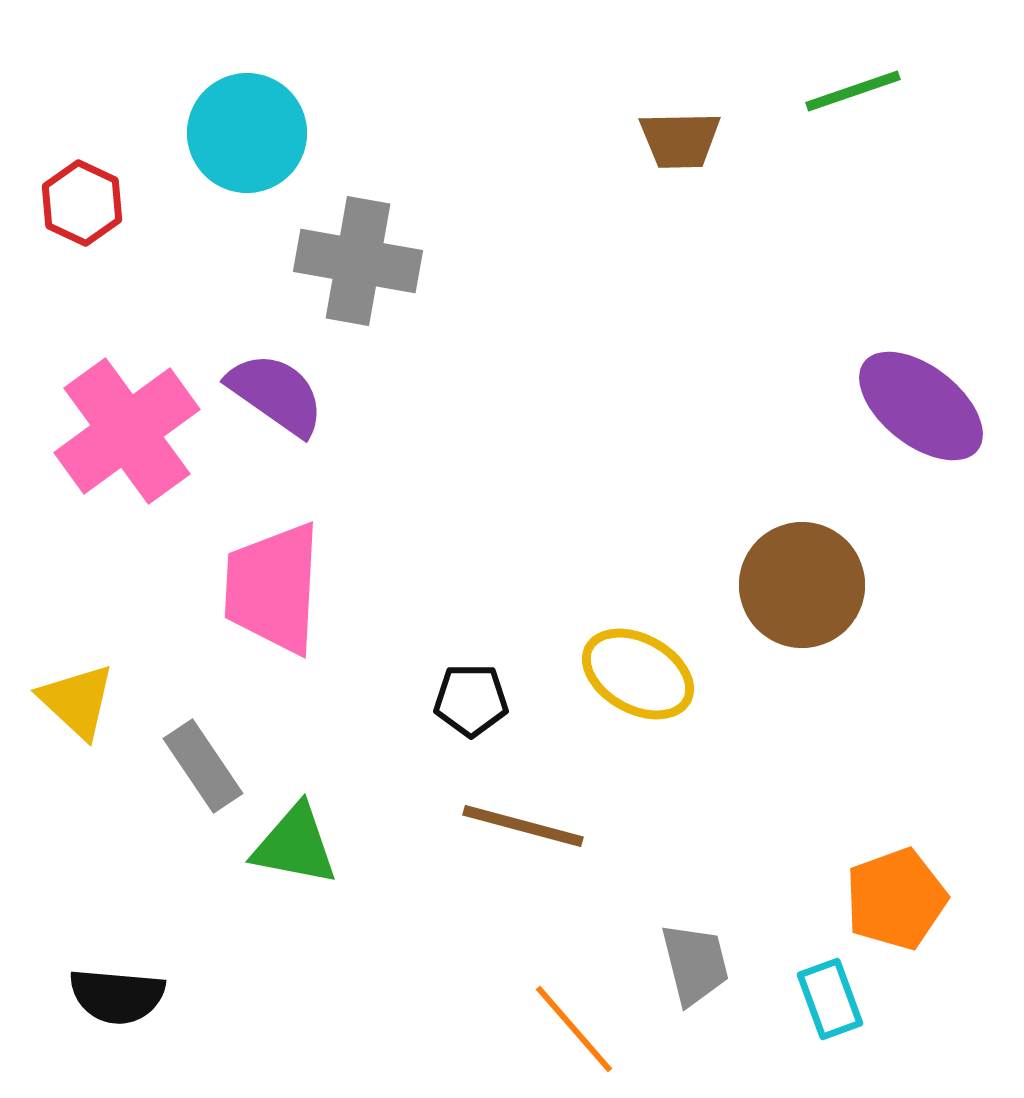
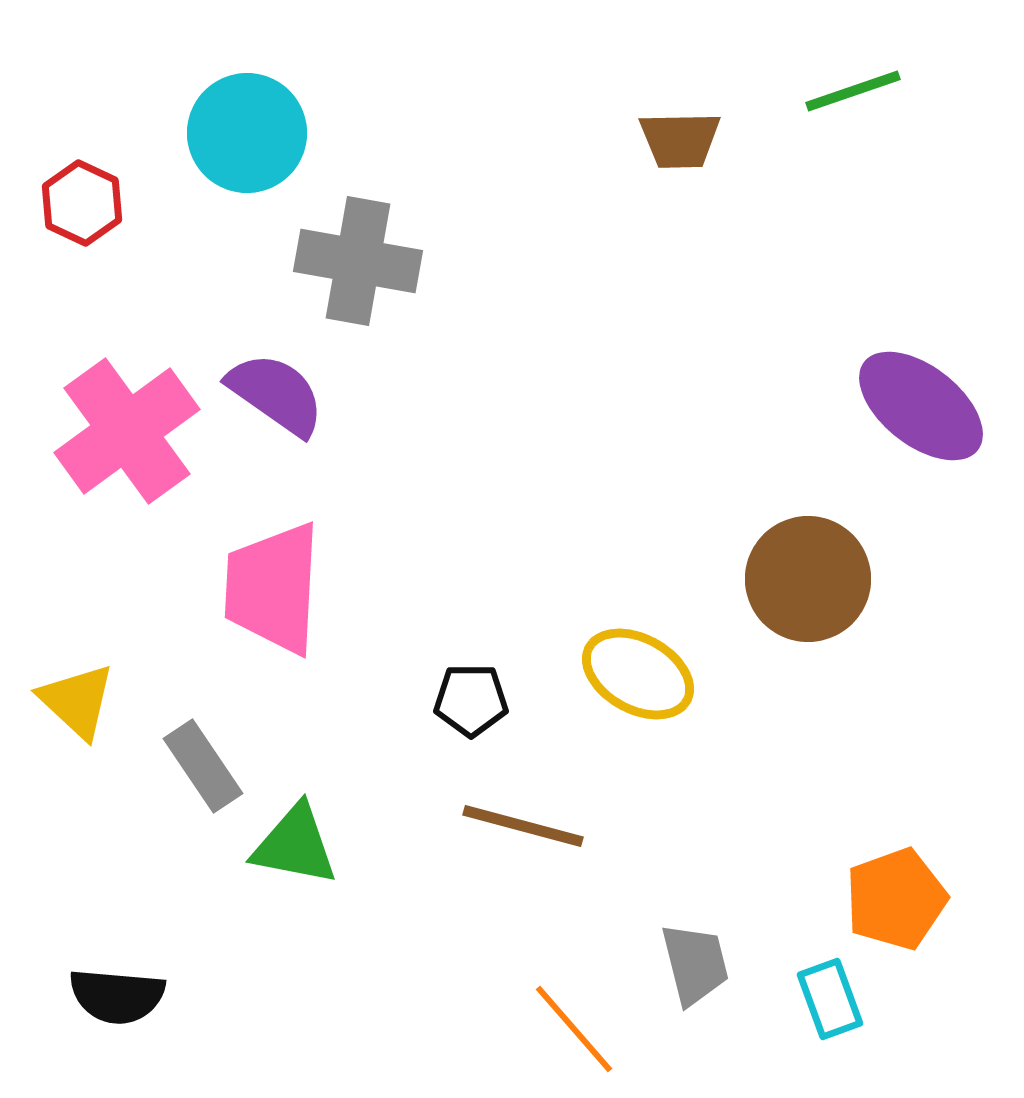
brown circle: moved 6 px right, 6 px up
